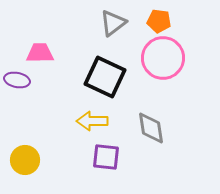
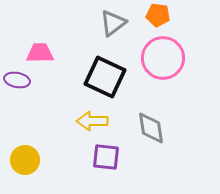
orange pentagon: moved 1 px left, 6 px up
